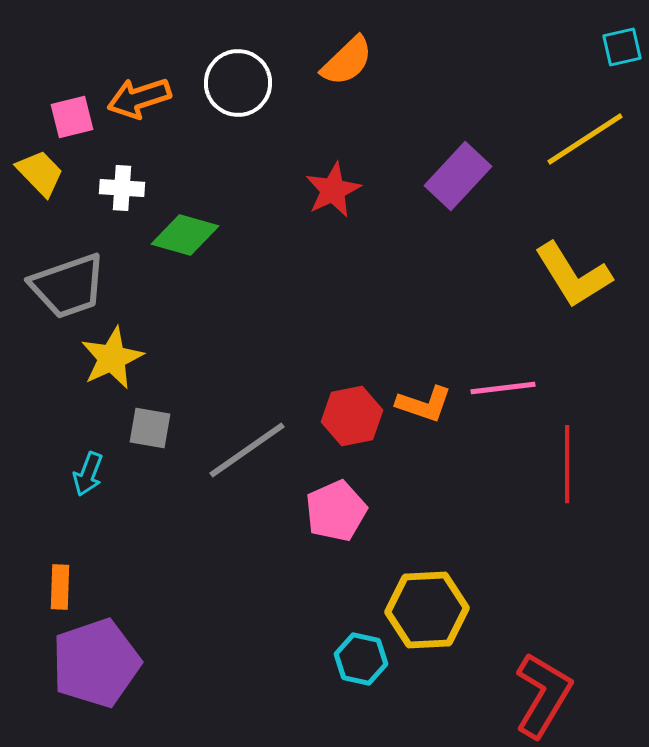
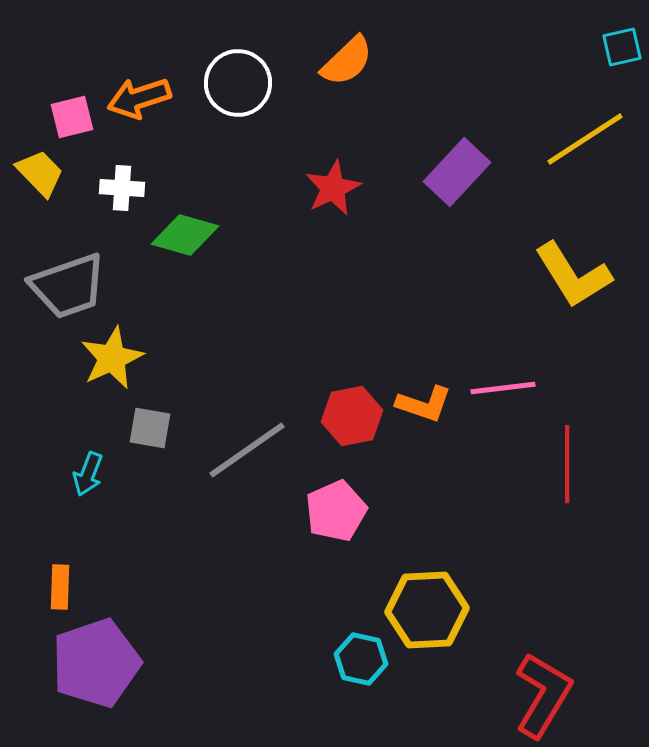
purple rectangle: moved 1 px left, 4 px up
red star: moved 2 px up
